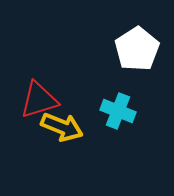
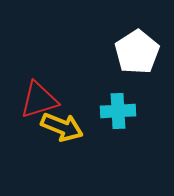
white pentagon: moved 3 px down
cyan cross: rotated 24 degrees counterclockwise
